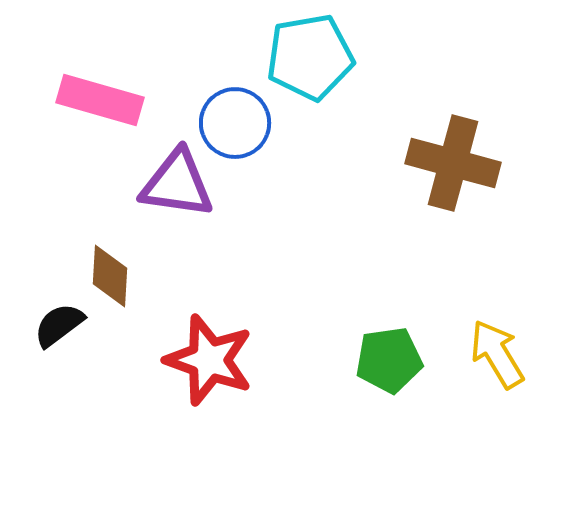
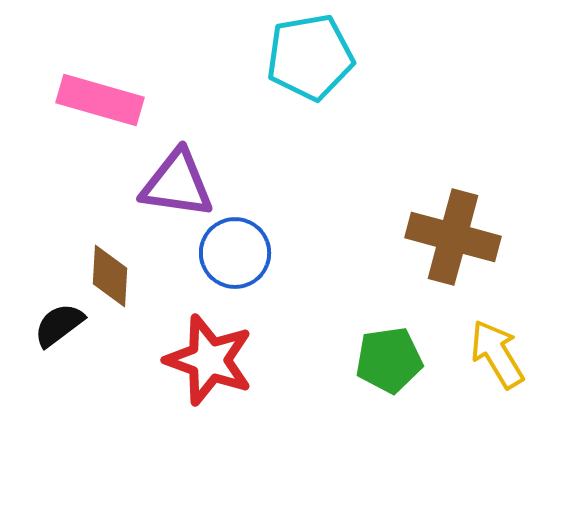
blue circle: moved 130 px down
brown cross: moved 74 px down
